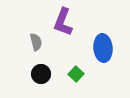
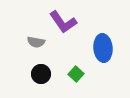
purple L-shape: rotated 56 degrees counterclockwise
gray semicircle: rotated 114 degrees clockwise
